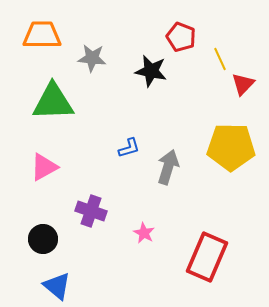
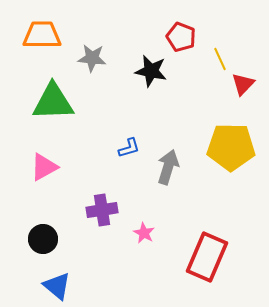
purple cross: moved 11 px right, 1 px up; rotated 28 degrees counterclockwise
